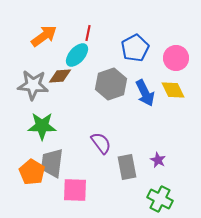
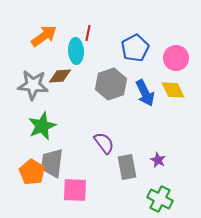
cyan ellipse: moved 1 px left, 4 px up; rotated 45 degrees counterclockwise
green star: rotated 24 degrees counterclockwise
purple semicircle: moved 3 px right
